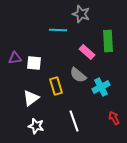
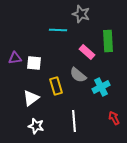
white line: rotated 15 degrees clockwise
